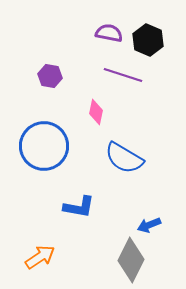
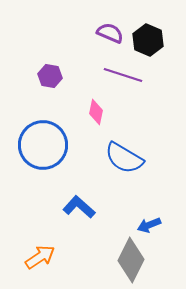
purple semicircle: moved 1 px right; rotated 12 degrees clockwise
blue circle: moved 1 px left, 1 px up
blue L-shape: rotated 148 degrees counterclockwise
